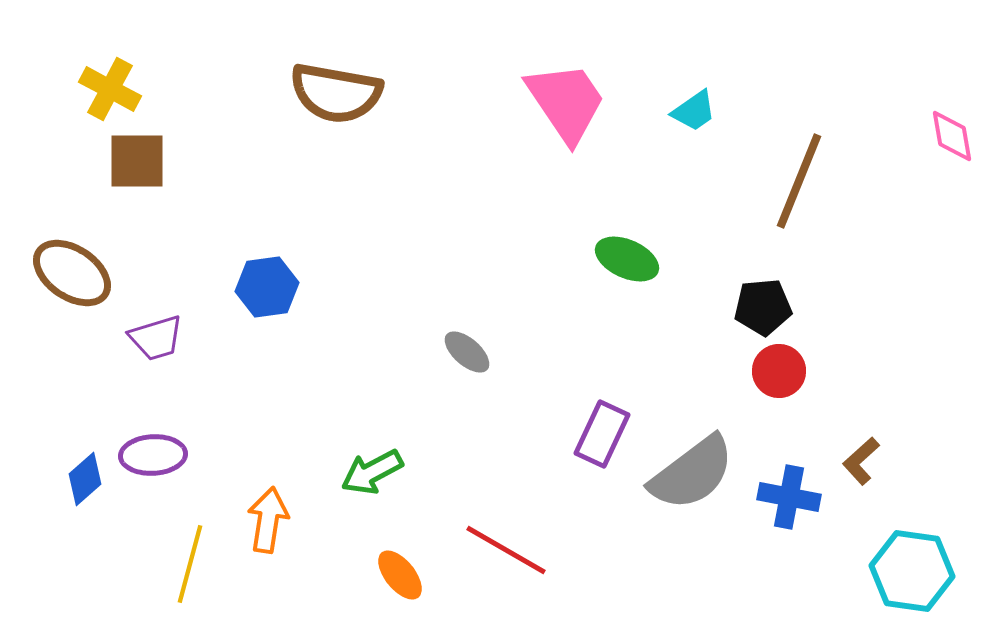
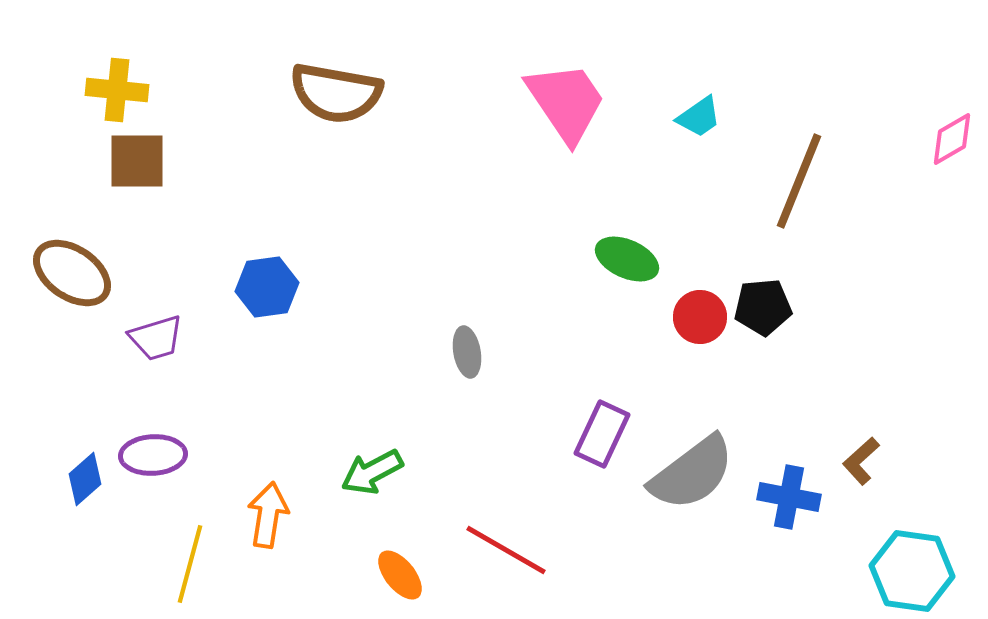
yellow cross: moved 7 px right, 1 px down; rotated 22 degrees counterclockwise
cyan trapezoid: moved 5 px right, 6 px down
pink diamond: moved 3 px down; rotated 70 degrees clockwise
gray ellipse: rotated 39 degrees clockwise
red circle: moved 79 px left, 54 px up
orange arrow: moved 5 px up
